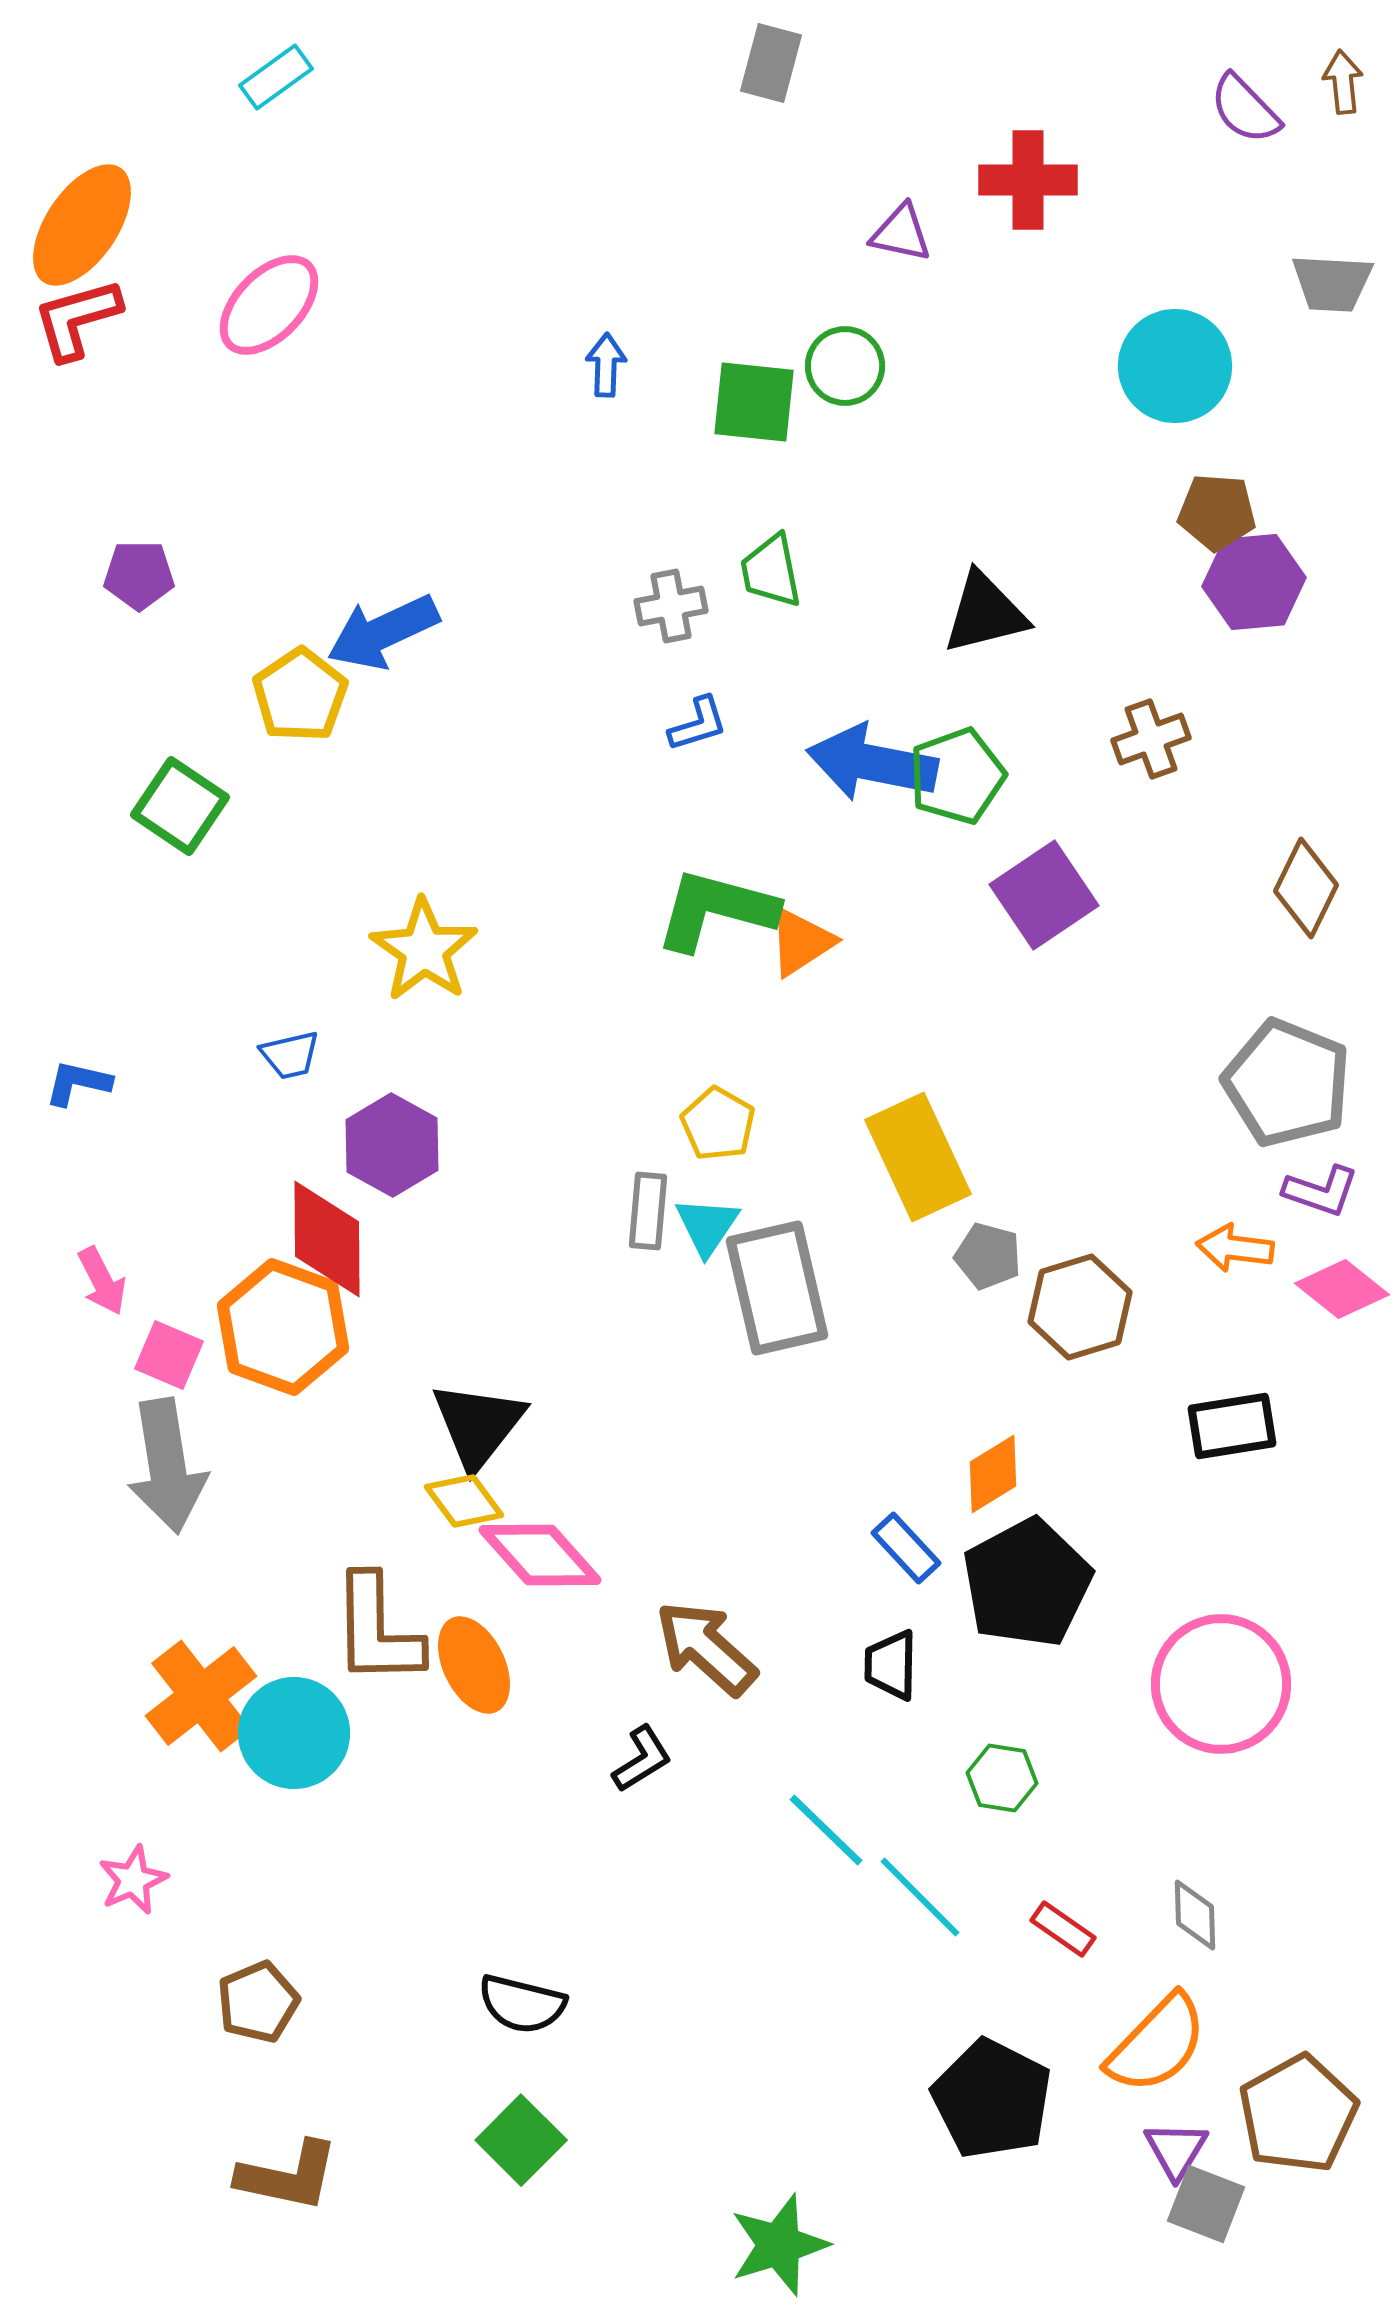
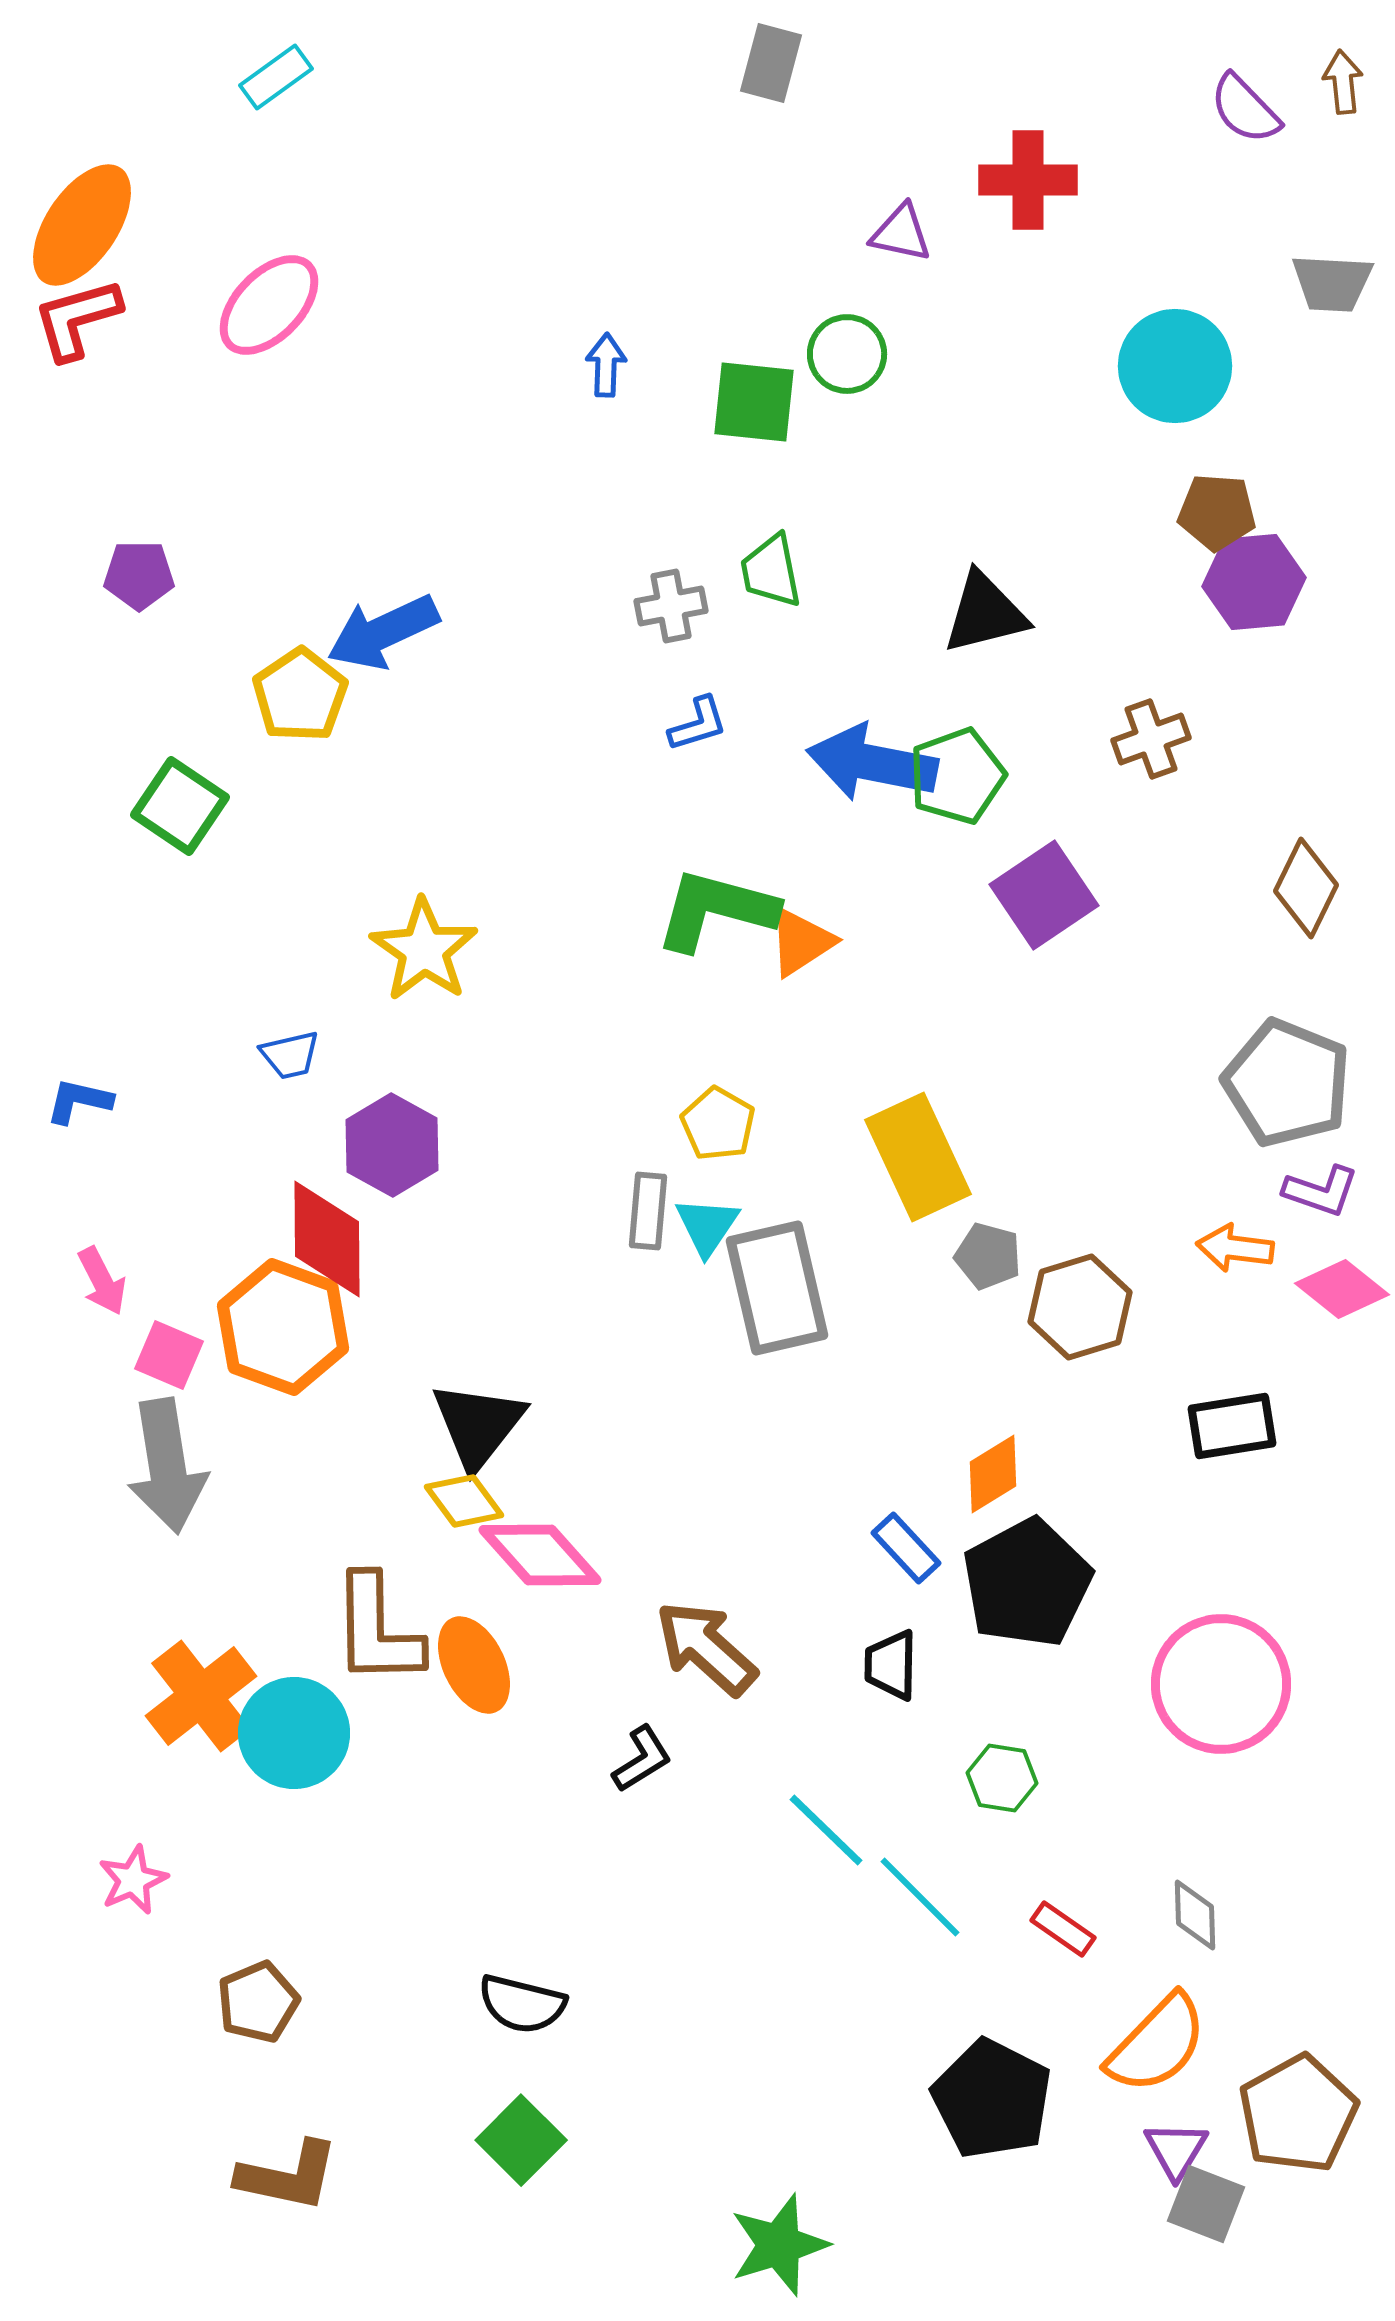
green circle at (845, 366): moved 2 px right, 12 px up
blue L-shape at (78, 1083): moved 1 px right, 18 px down
